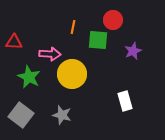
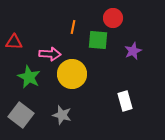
red circle: moved 2 px up
